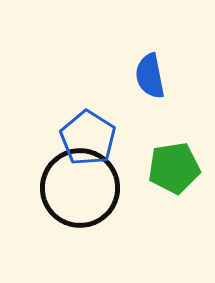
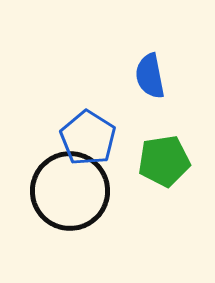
green pentagon: moved 10 px left, 7 px up
black circle: moved 10 px left, 3 px down
